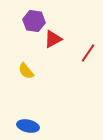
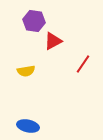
red triangle: moved 2 px down
red line: moved 5 px left, 11 px down
yellow semicircle: rotated 60 degrees counterclockwise
